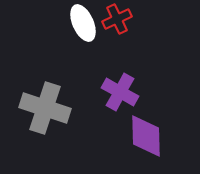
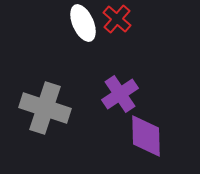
red cross: rotated 24 degrees counterclockwise
purple cross: moved 2 px down; rotated 27 degrees clockwise
